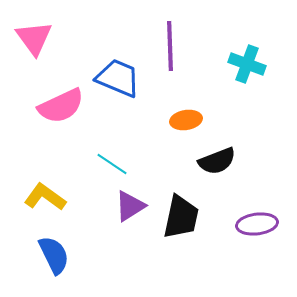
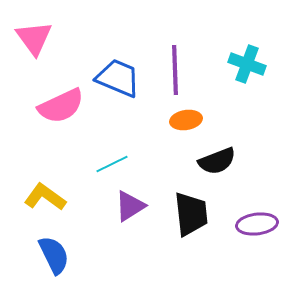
purple line: moved 5 px right, 24 px down
cyan line: rotated 60 degrees counterclockwise
black trapezoid: moved 10 px right, 3 px up; rotated 18 degrees counterclockwise
